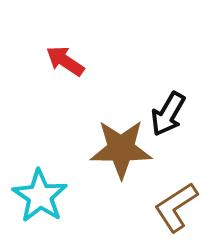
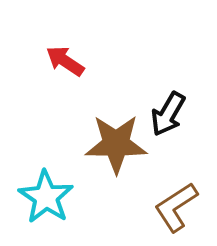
brown star: moved 5 px left, 5 px up
cyan star: moved 6 px right, 1 px down
